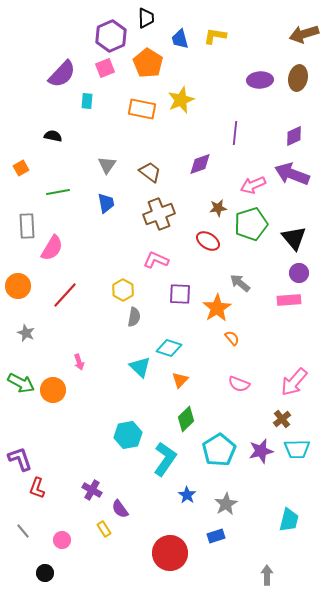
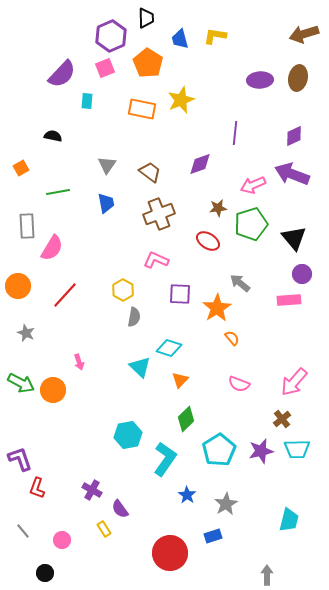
purple circle at (299, 273): moved 3 px right, 1 px down
blue rectangle at (216, 536): moved 3 px left
